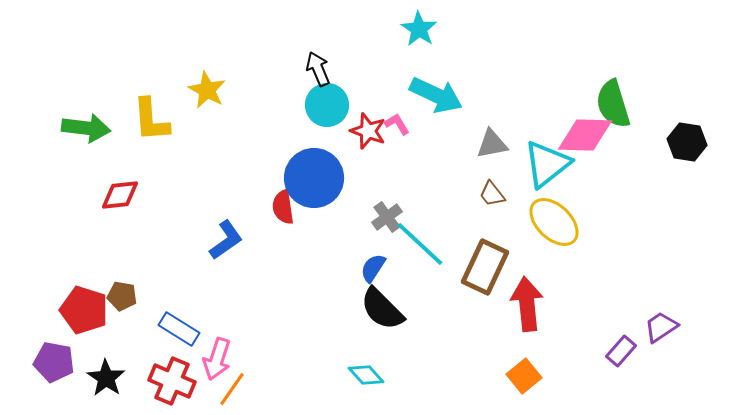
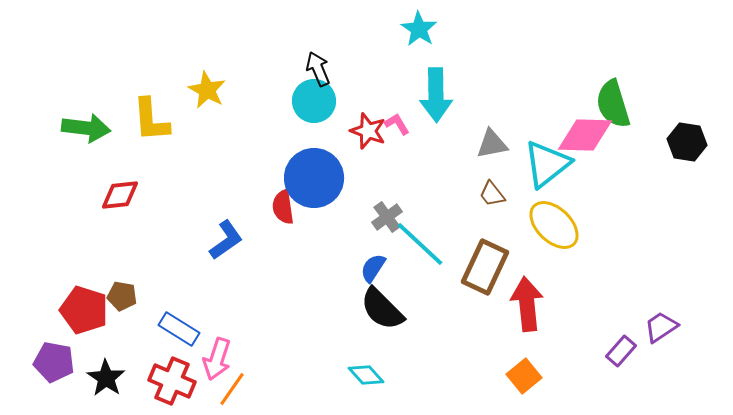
cyan arrow: rotated 64 degrees clockwise
cyan circle: moved 13 px left, 4 px up
yellow ellipse: moved 3 px down
